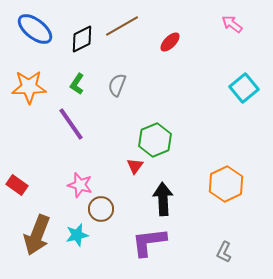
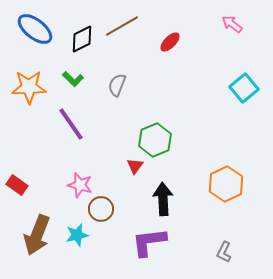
green L-shape: moved 4 px left, 5 px up; rotated 80 degrees counterclockwise
